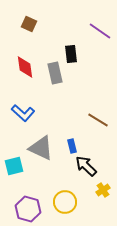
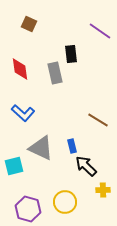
red diamond: moved 5 px left, 2 px down
yellow cross: rotated 32 degrees clockwise
